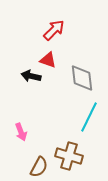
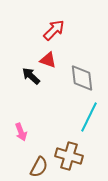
black arrow: rotated 30 degrees clockwise
